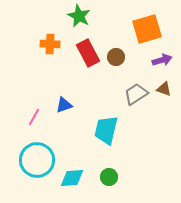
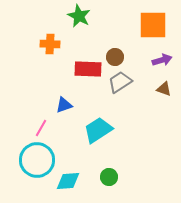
orange square: moved 6 px right, 4 px up; rotated 16 degrees clockwise
red rectangle: moved 16 px down; rotated 60 degrees counterclockwise
brown circle: moved 1 px left
gray trapezoid: moved 16 px left, 12 px up
pink line: moved 7 px right, 11 px down
cyan trapezoid: moved 8 px left; rotated 44 degrees clockwise
cyan diamond: moved 4 px left, 3 px down
